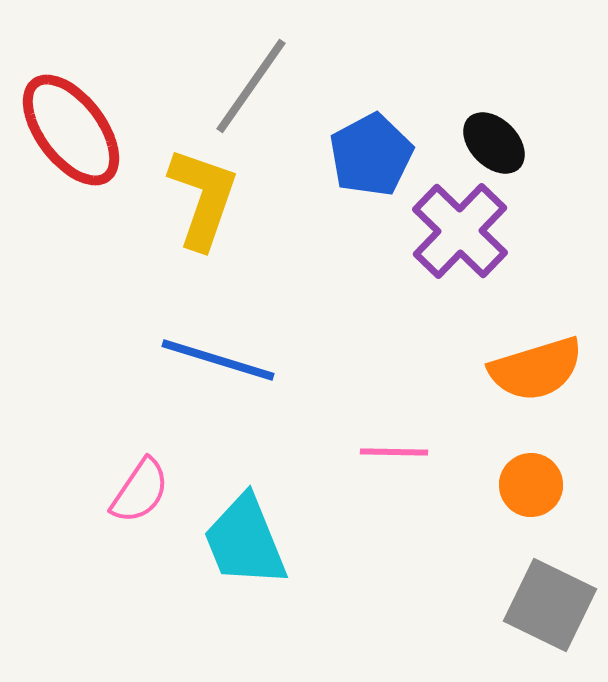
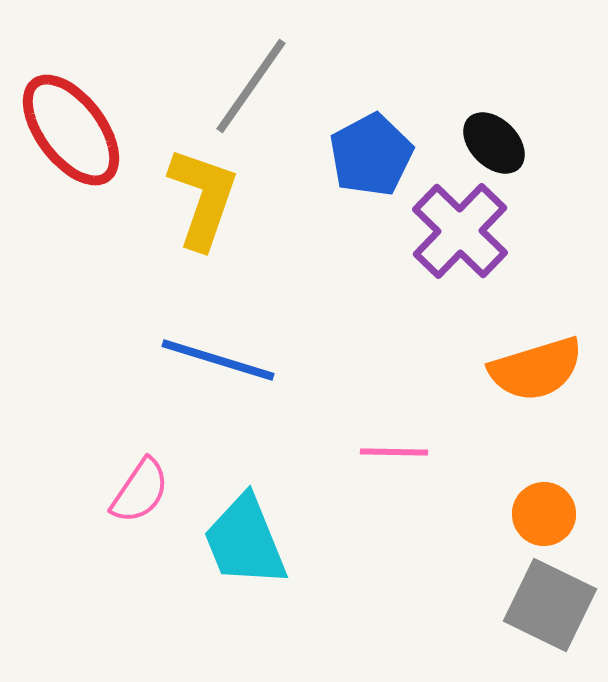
orange circle: moved 13 px right, 29 px down
